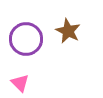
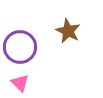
purple circle: moved 6 px left, 8 px down
